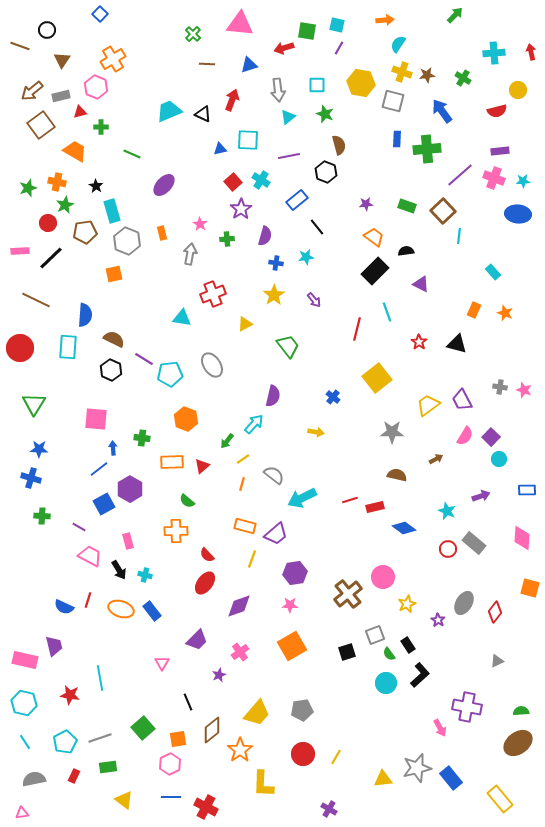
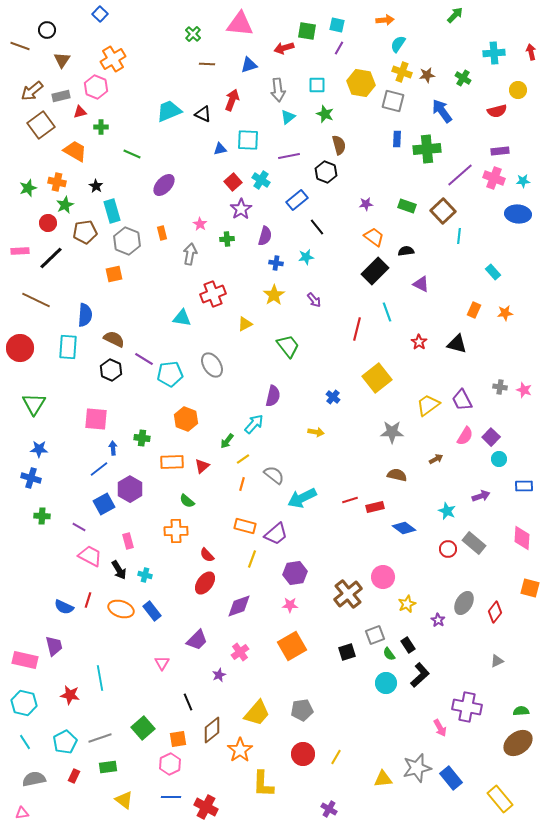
orange star at (505, 313): rotated 28 degrees counterclockwise
blue rectangle at (527, 490): moved 3 px left, 4 px up
